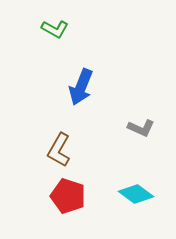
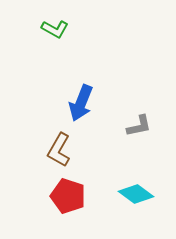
blue arrow: moved 16 px down
gray L-shape: moved 2 px left, 2 px up; rotated 36 degrees counterclockwise
